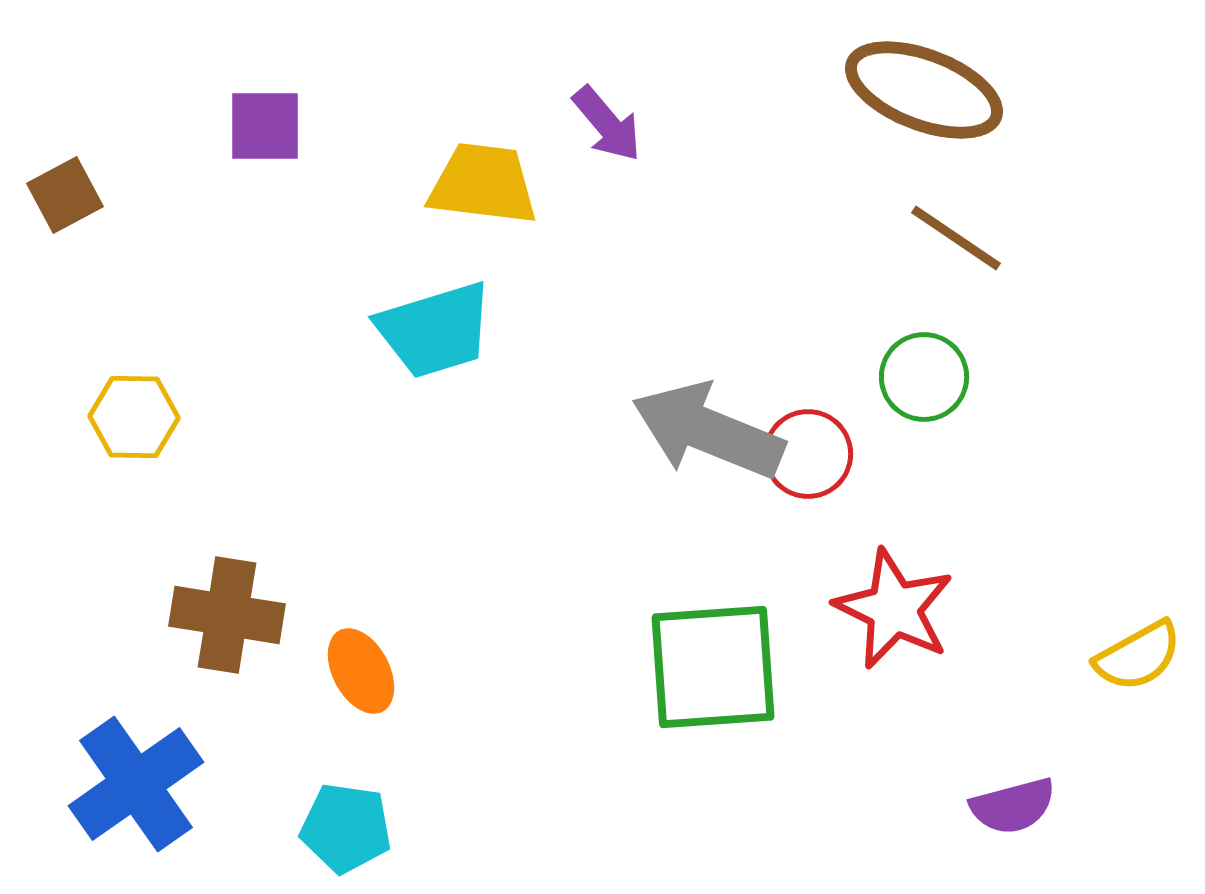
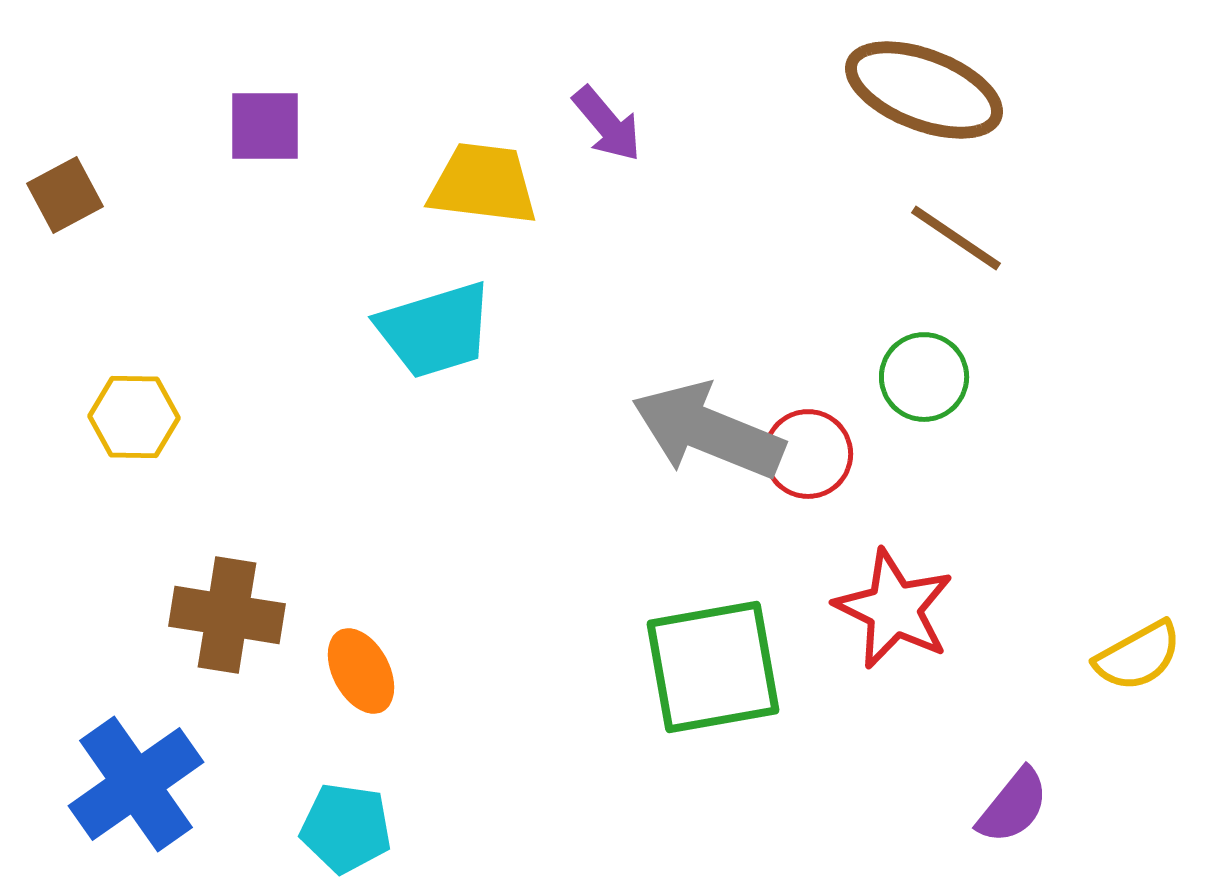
green square: rotated 6 degrees counterclockwise
purple semicircle: rotated 36 degrees counterclockwise
